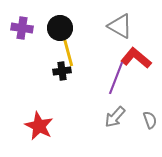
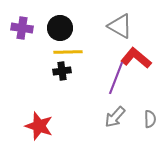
yellow line: rotated 76 degrees counterclockwise
gray semicircle: moved 1 px up; rotated 18 degrees clockwise
red star: rotated 8 degrees counterclockwise
